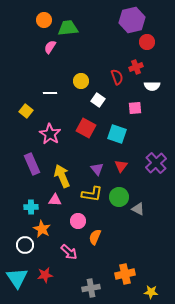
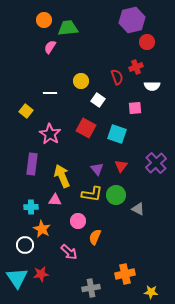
purple rectangle: rotated 30 degrees clockwise
green circle: moved 3 px left, 2 px up
red star: moved 4 px left, 1 px up
